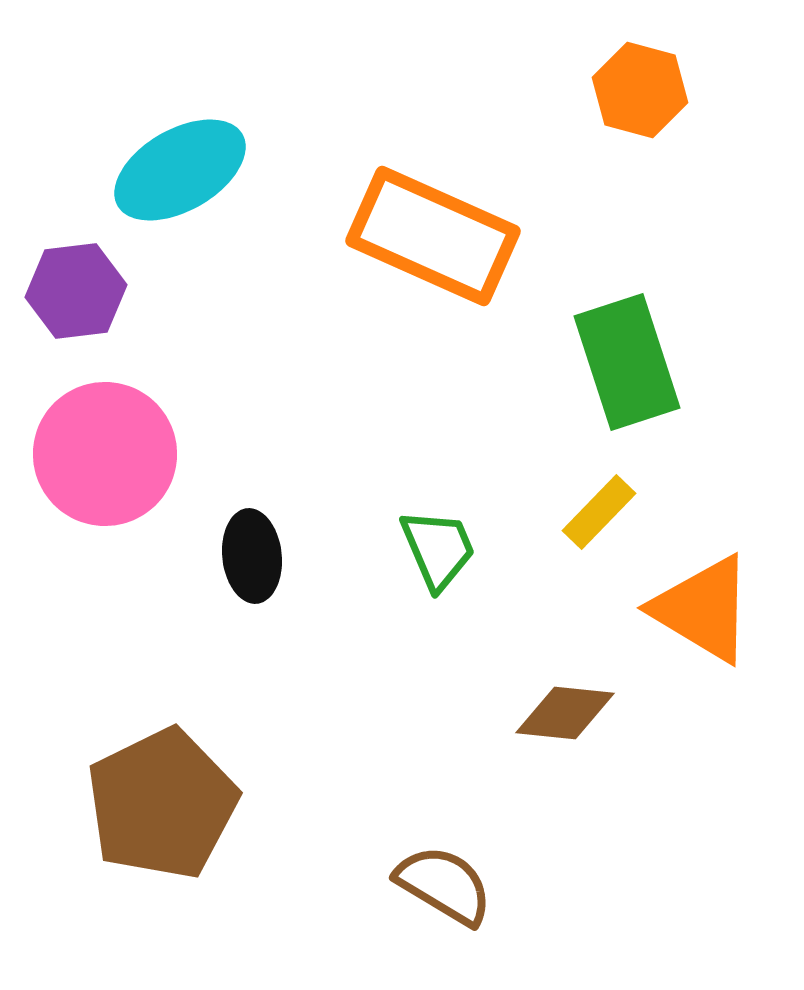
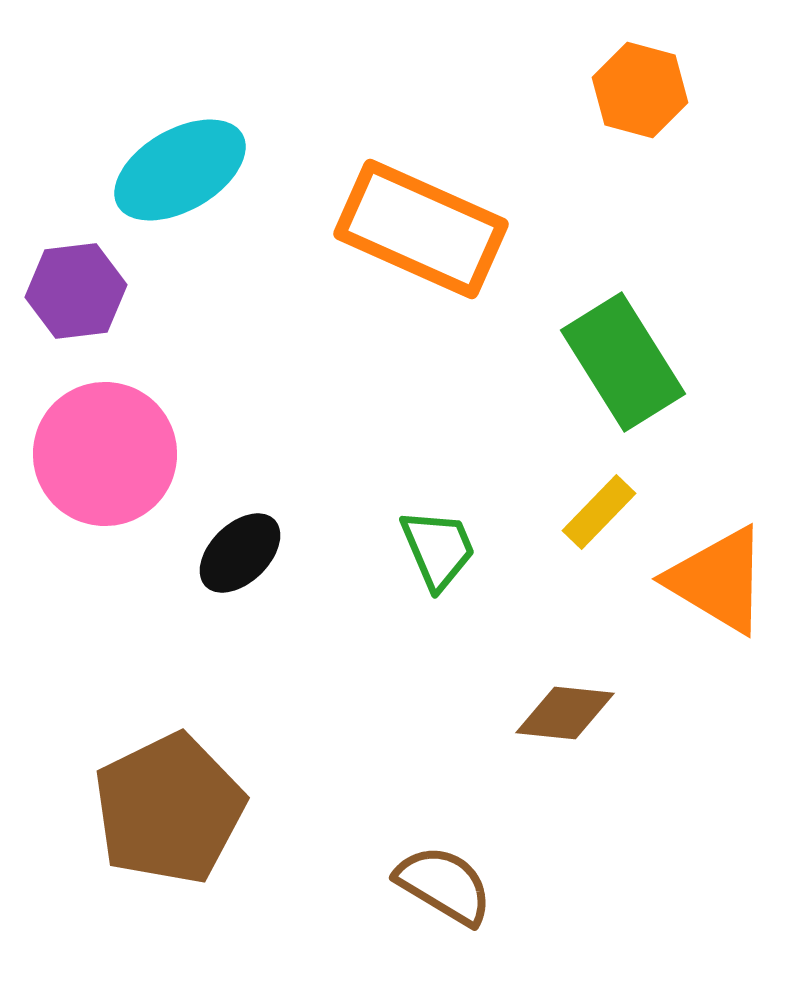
orange rectangle: moved 12 px left, 7 px up
green rectangle: moved 4 px left; rotated 14 degrees counterclockwise
black ellipse: moved 12 px left, 3 px up; rotated 52 degrees clockwise
orange triangle: moved 15 px right, 29 px up
brown pentagon: moved 7 px right, 5 px down
